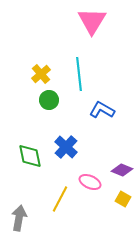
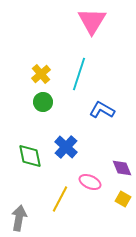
cyan line: rotated 24 degrees clockwise
green circle: moved 6 px left, 2 px down
purple diamond: moved 2 px up; rotated 45 degrees clockwise
